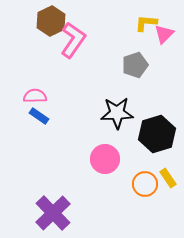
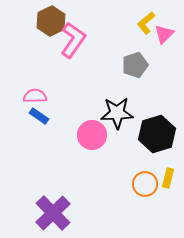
yellow L-shape: rotated 45 degrees counterclockwise
pink circle: moved 13 px left, 24 px up
yellow rectangle: rotated 48 degrees clockwise
